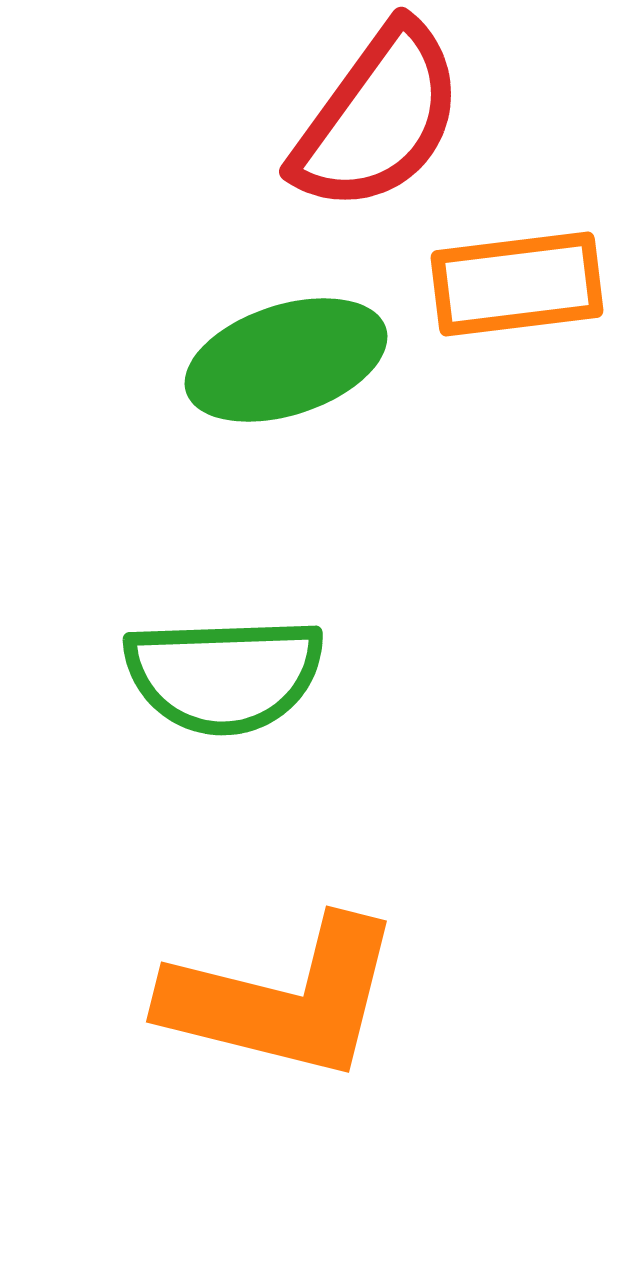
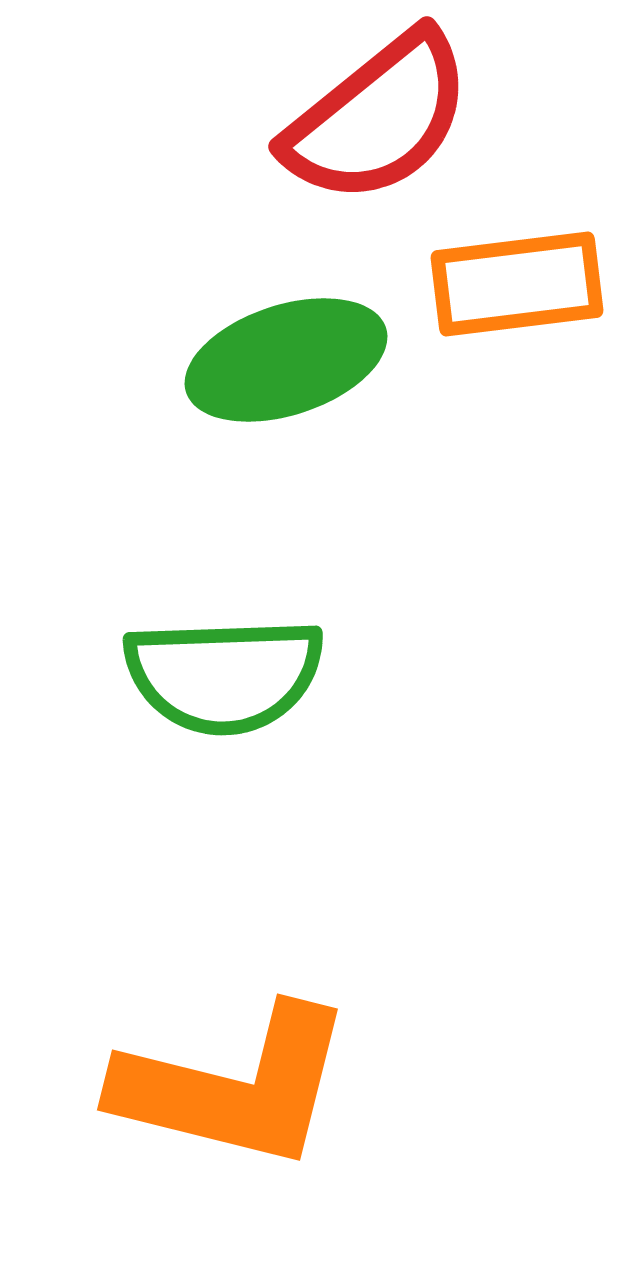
red semicircle: rotated 15 degrees clockwise
orange L-shape: moved 49 px left, 88 px down
